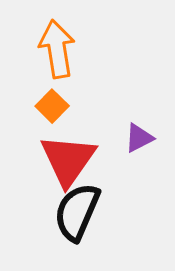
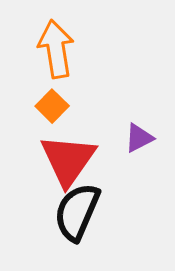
orange arrow: moved 1 px left
